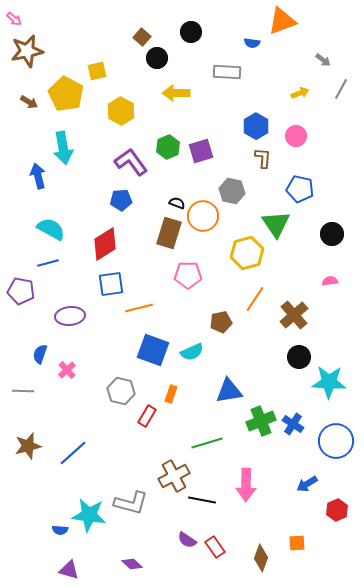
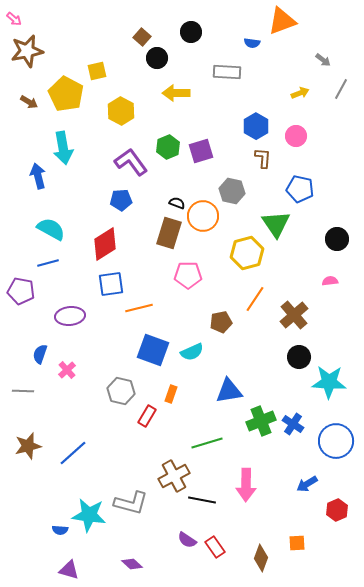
black circle at (332, 234): moved 5 px right, 5 px down
